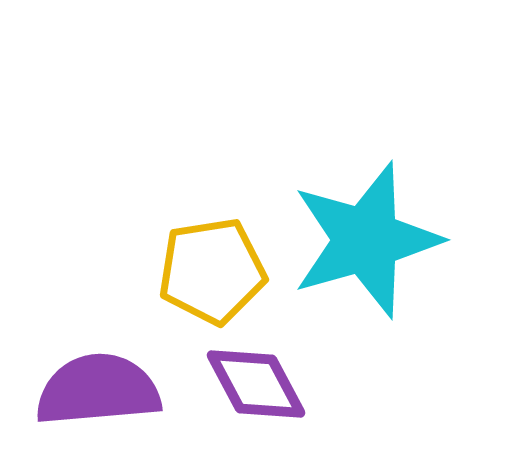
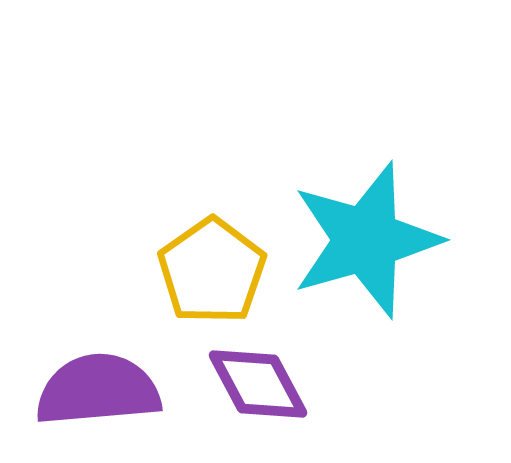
yellow pentagon: rotated 26 degrees counterclockwise
purple diamond: moved 2 px right
